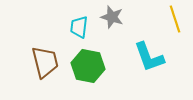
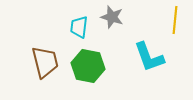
yellow line: moved 1 px down; rotated 24 degrees clockwise
